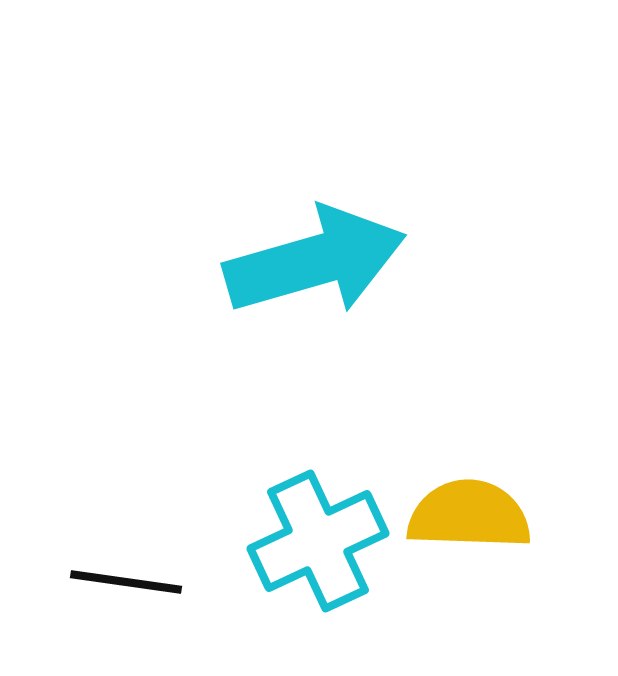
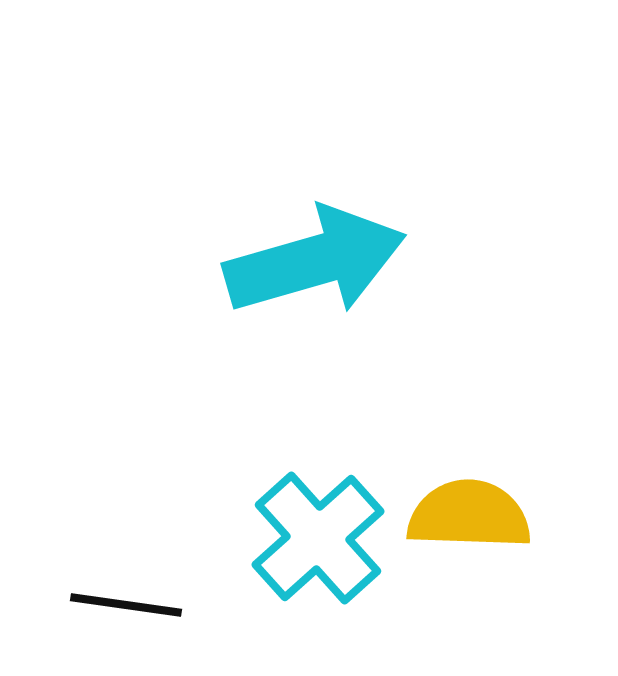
cyan cross: moved 3 px up; rotated 17 degrees counterclockwise
black line: moved 23 px down
